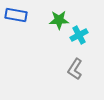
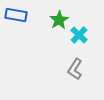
green star: rotated 30 degrees counterclockwise
cyan cross: rotated 18 degrees counterclockwise
